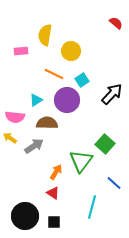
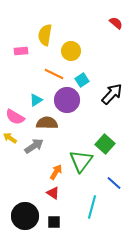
pink semicircle: rotated 24 degrees clockwise
